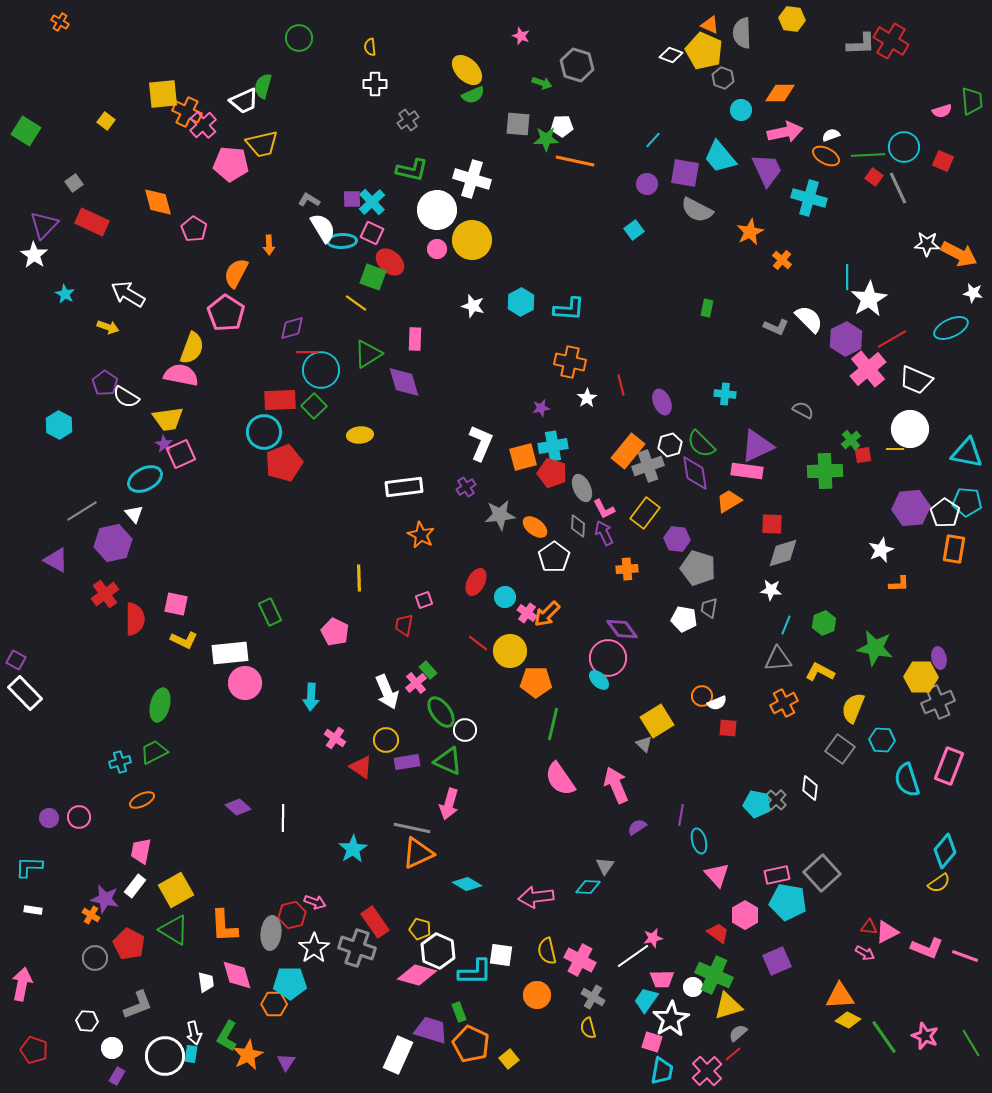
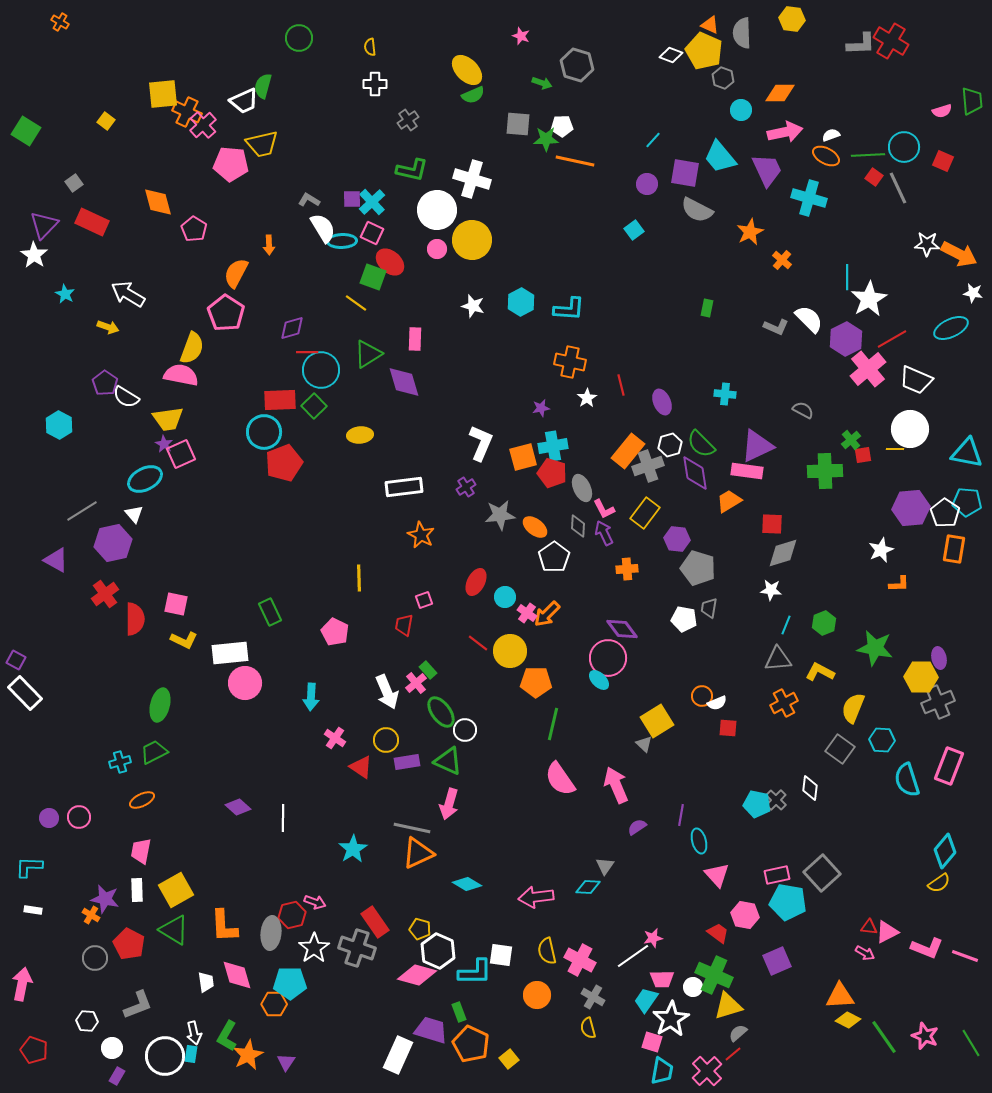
white rectangle at (135, 886): moved 2 px right, 4 px down; rotated 40 degrees counterclockwise
pink hexagon at (745, 915): rotated 20 degrees counterclockwise
